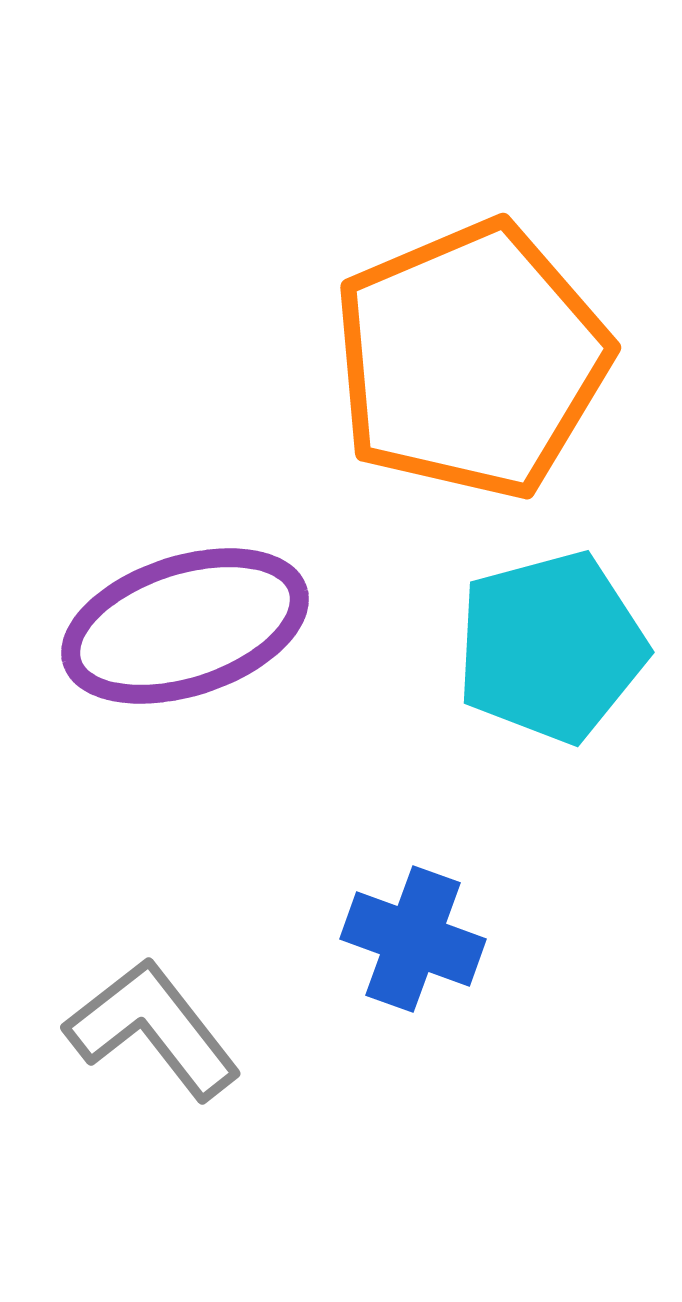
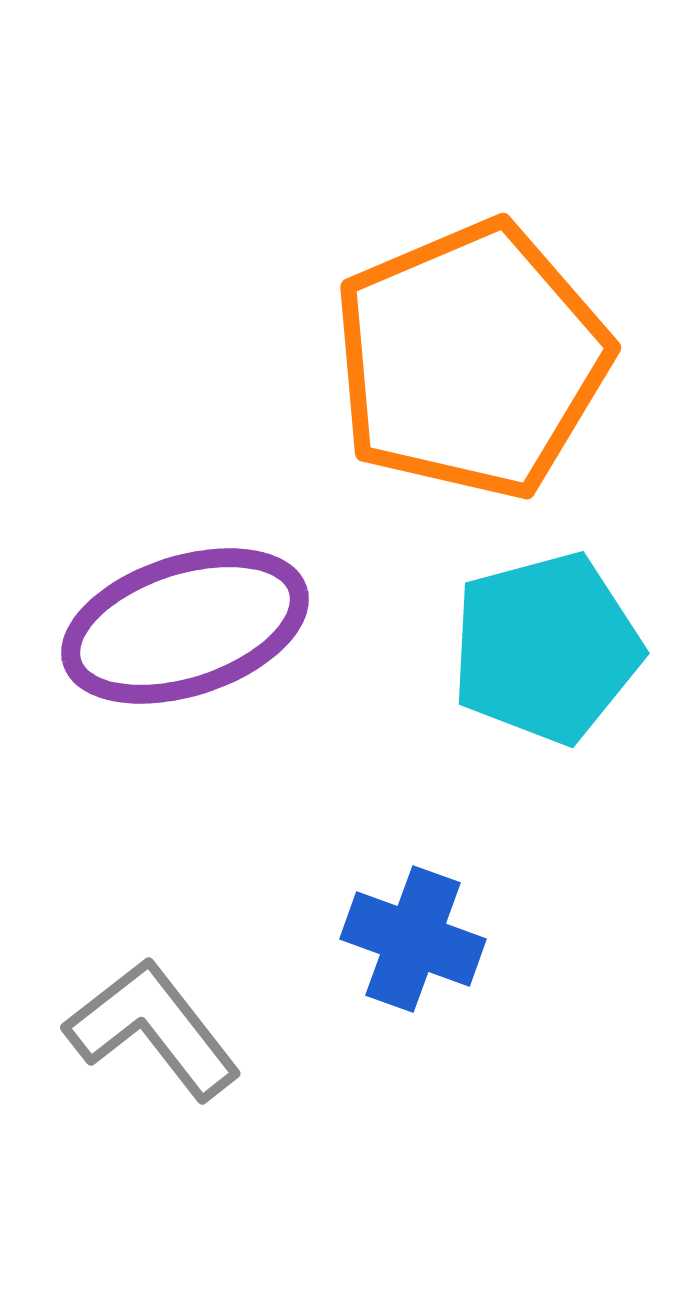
cyan pentagon: moved 5 px left, 1 px down
